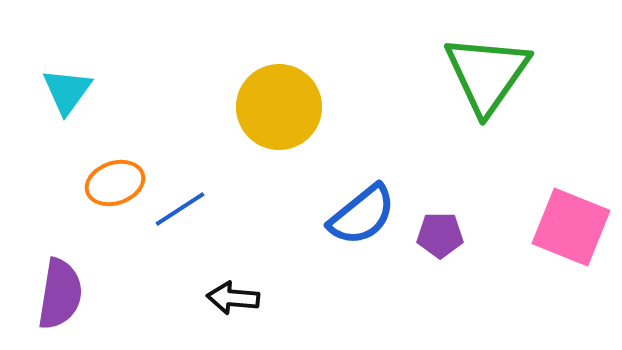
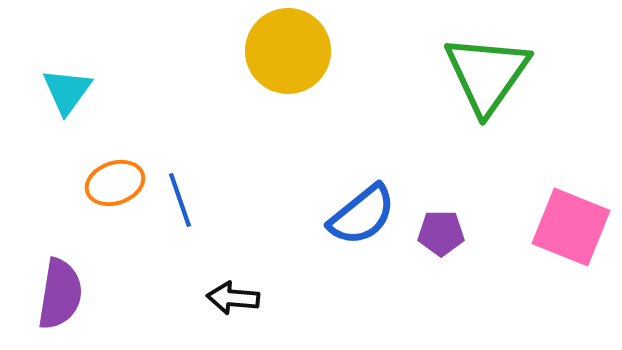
yellow circle: moved 9 px right, 56 px up
blue line: moved 9 px up; rotated 76 degrees counterclockwise
purple pentagon: moved 1 px right, 2 px up
